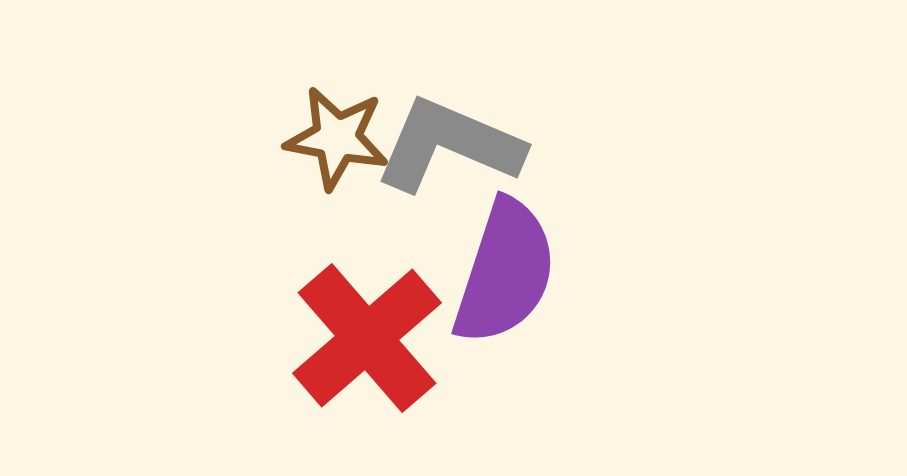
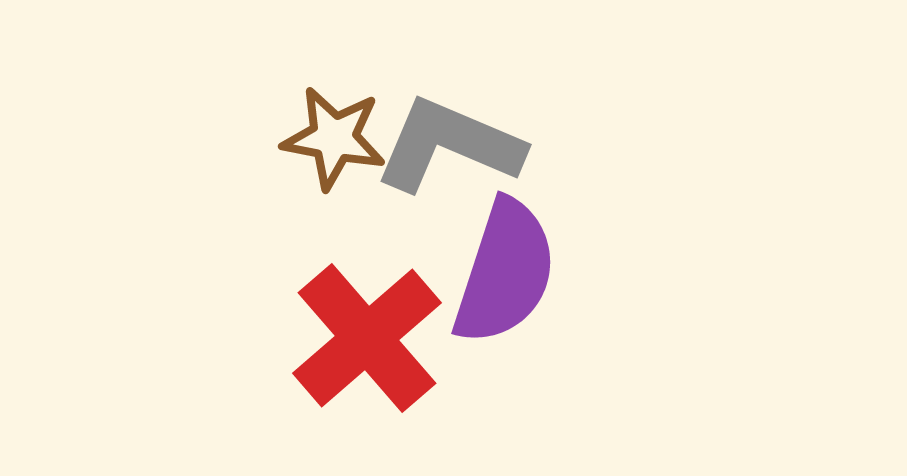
brown star: moved 3 px left
